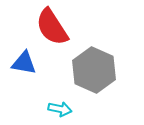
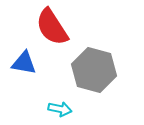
gray hexagon: rotated 9 degrees counterclockwise
